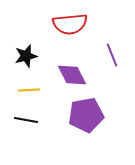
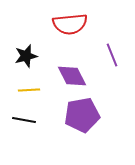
purple diamond: moved 1 px down
purple pentagon: moved 4 px left
black line: moved 2 px left
